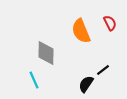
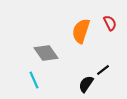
orange semicircle: rotated 40 degrees clockwise
gray diamond: rotated 35 degrees counterclockwise
